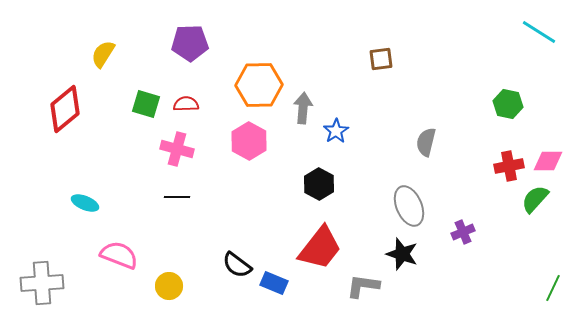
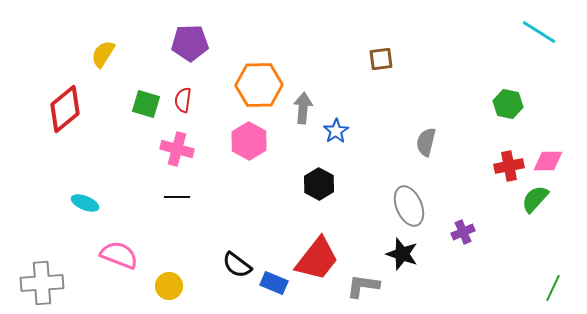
red semicircle: moved 3 px left, 4 px up; rotated 80 degrees counterclockwise
red trapezoid: moved 3 px left, 11 px down
